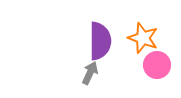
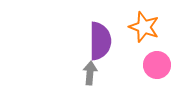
orange star: moved 1 px right, 11 px up
gray arrow: rotated 20 degrees counterclockwise
